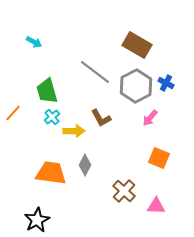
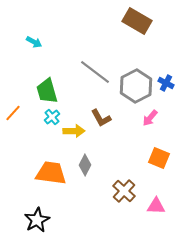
brown rectangle: moved 24 px up
